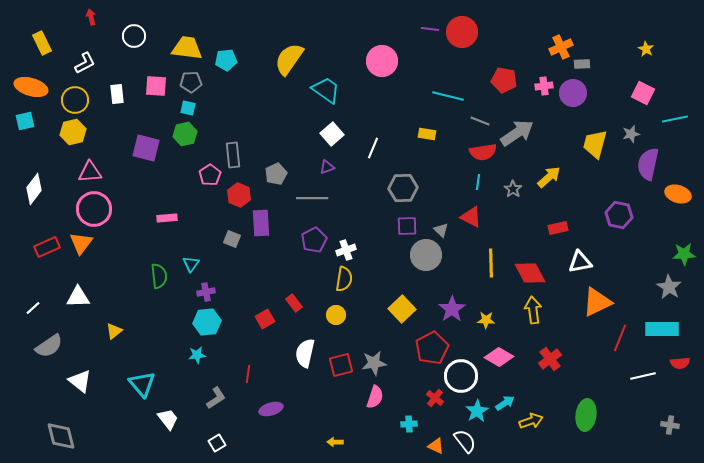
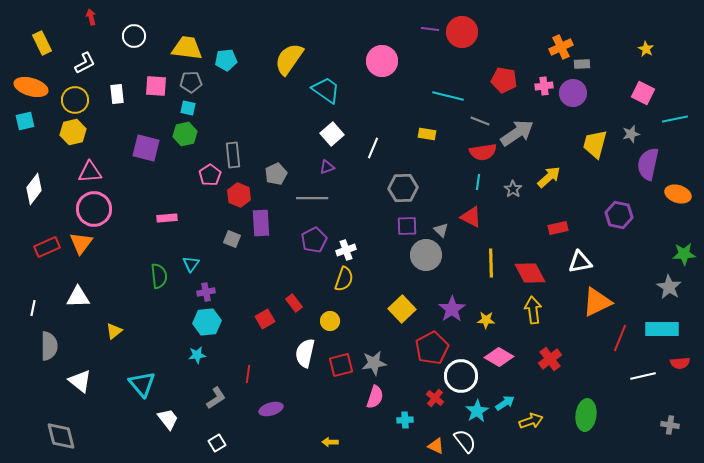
yellow semicircle at (344, 279): rotated 10 degrees clockwise
white line at (33, 308): rotated 35 degrees counterclockwise
yellow circle at (336, 315): moved 6 px left, 6 px down
gray semicircle at (49, 346): rotated 56 degrees counterclockwise
cyan cross at (409, 424): moved 4 px left, 4 px up
yellow arrow at (335, 442): moved 5 px left
